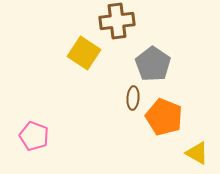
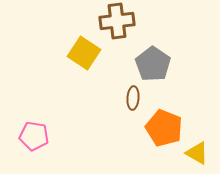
orange pentagon: moved 11 px down
pink pentagon: rotated 12 degrees counterclockwise
